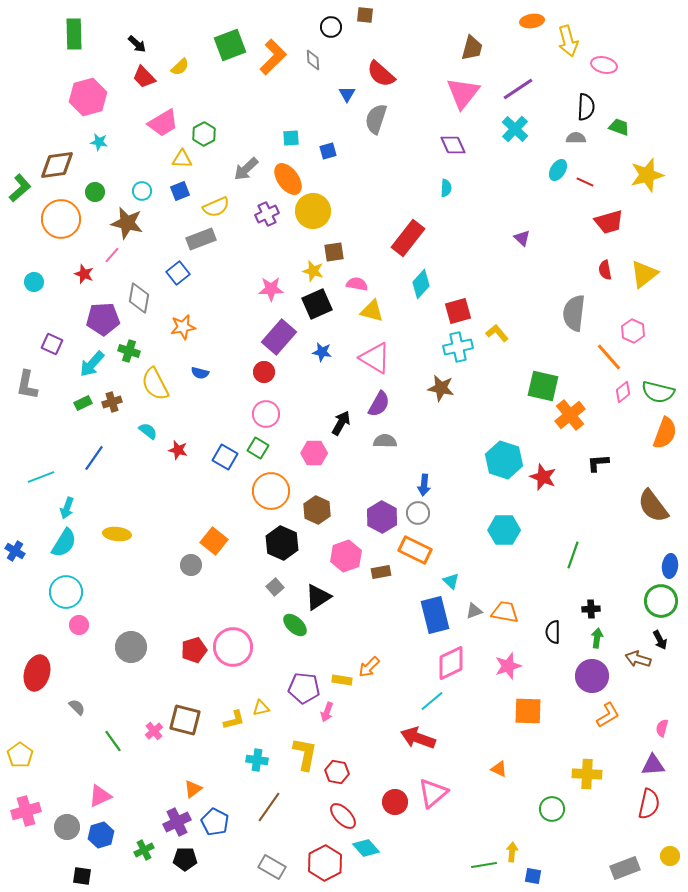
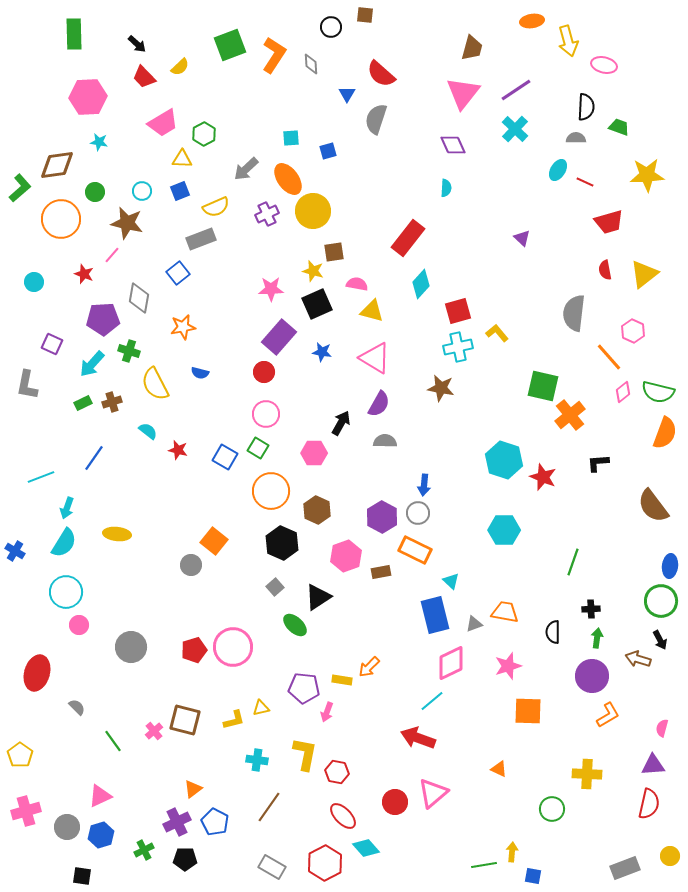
orange L-shape at (273, 57): moved 1 px right, 2 px up; rotated 12 degrees counterclockwise
gray diamond at (313, 60): moved 2 px left, 4 px down
purple line at (518, 89): moved 2 px left, 1 px down
pink hexagon at (88, 97): rotated 12 degrees clockwise
yellow star at (647, 175): rotated 12 degrees clockwise
green line at (573, 555): moved 7 px down
gray triangle at (474, 611): moved 13 px down
